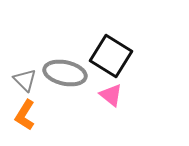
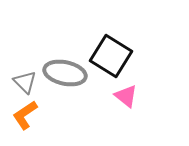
gray triangle: moved 2 px down
pink triangle: moved 15 px right, 1 px down
orange L-shape: rotated 24 degrees clockwise
